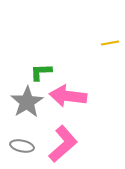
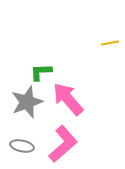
pink arrow: moved 3 px down; rotated 42 degrees clockwise
gray star: rotated 12 degrees clockwise
